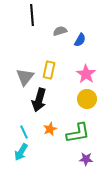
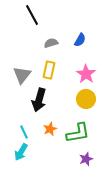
black line: rotated 25 degrees counterclockwise
gray semicircle: moved 9 px left, 12 px down
gray triangle: moved 3 px left, 2 px up
yellow circle: moved 1 px left
purple star: rotated 24 degrees counterclockwise
